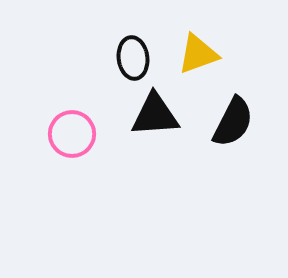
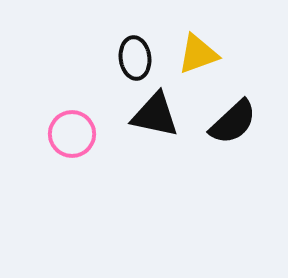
black ellipse: moved 2 px right
black triangle: rotated 16 degrees clockwise
black semicircle: rotated 20 degrees clockwise
